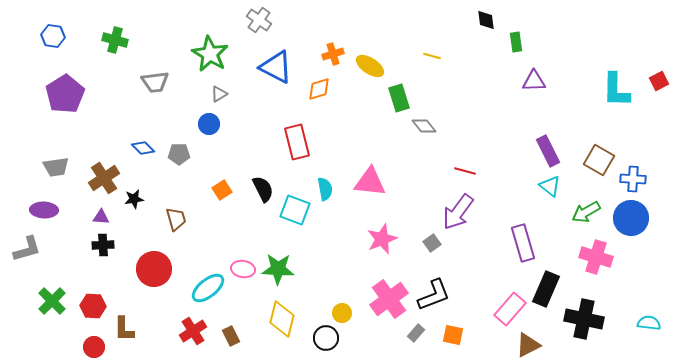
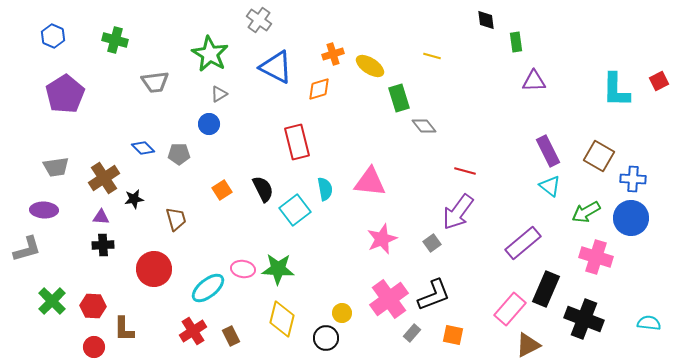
blue hexagon at (53, 36): rotated 15 degrees clockwise
brown square at (599, 160): moved 4 px up
cyan square at (295, 210): rotated 32 degrees clockwise
purple rectangle at (523, 243): rotated 66 degrees clockwise
black cross at (584, 319): rotated 9 degrees clockwise
gray rectangle at (416, 333): moved 4 px left
